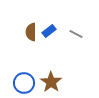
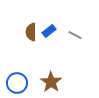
gray line: moved 1 px left, 1 px down
blue circle: moved 7 px left
